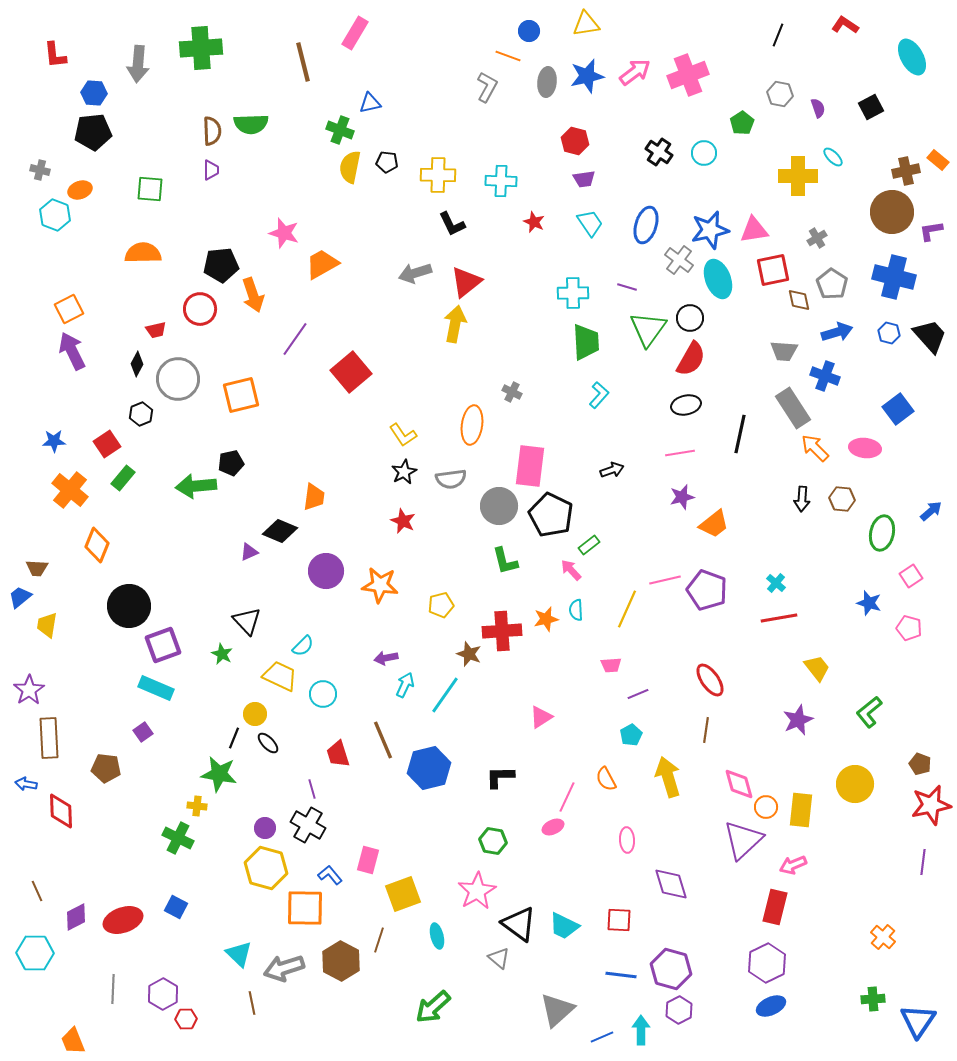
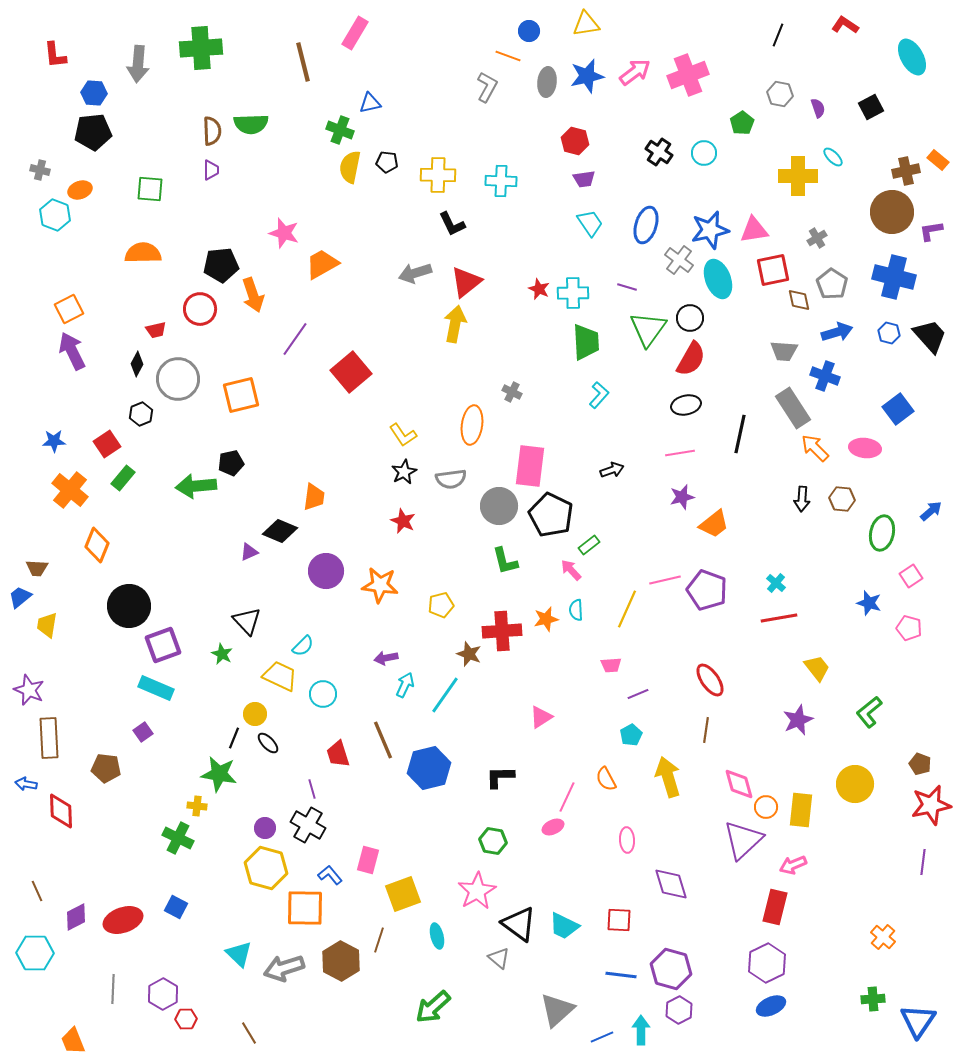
red star at (534, 222): moved 5 px right, 67 px down
purple star at (29, 690): rotated 16 degrees counterclockwise
brown line at (252, 1003): moved 3 px left, 30 px down; rotated 20 degrees counterclockwise
